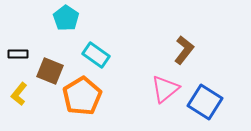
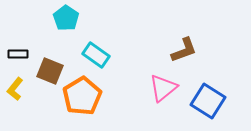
brown L-shape: rotated 32 degrees clockwise
pink triangle: moved 2 px left, 1 px up
yellow L-shape: moved 4 px left, 5 px up
blue square: moved 3 px right, 1 px up
